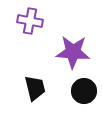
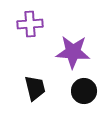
purple cross: moved 3 px down; rotated 15 degrees counterclockwise
